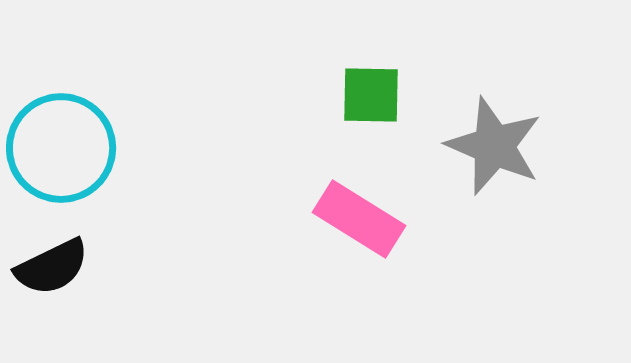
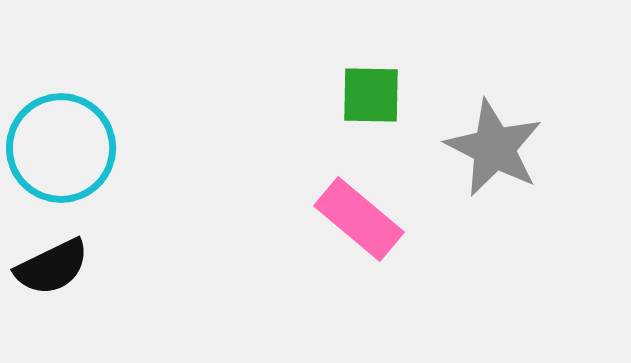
gray star: moved 2 px down; rotated 4 degrees clockwise
pink rectangle: rotated 8 degrees clockwise
